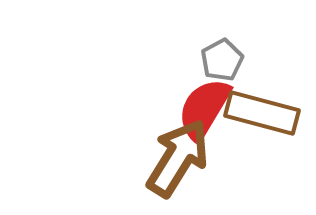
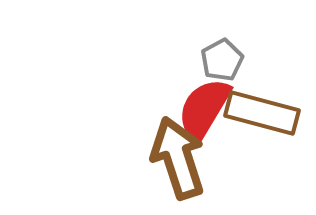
brown arrow: rotated 50 degrees counterclockwise
